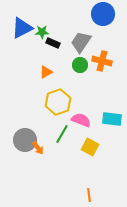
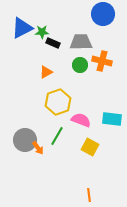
gray trapezoid: rotated 55 degrees clockwise
green line: moved 5 px left, 2 px down
